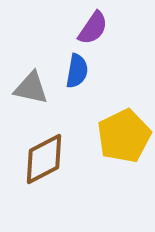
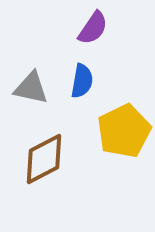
blue semicircle: moved 5 px right, 10 px down
yellow pentagon: moved 5 px up
